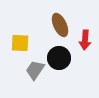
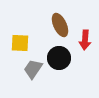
gray trapezoid: moved 2 px left, 1 px up
